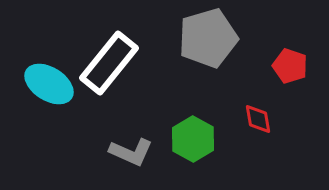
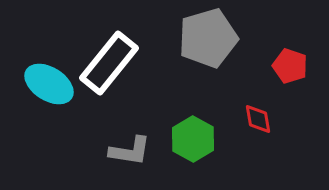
gray L-shape: moved 1 px left, 1 px up; rotated 15 degrees counterclockwise
